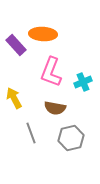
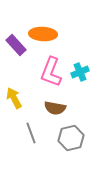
cyan cross: moved 3 px left, 10 px up
